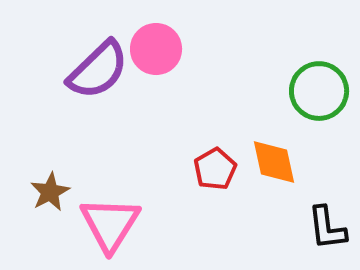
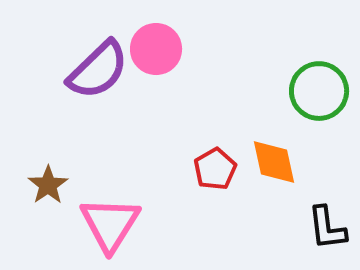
brown star: moved 2 px left, 7 px up; rotated 6 degrees counterclockwise
